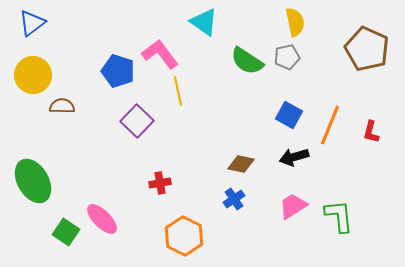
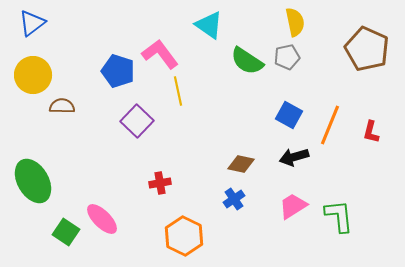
cyan triangle: moved 5 px right, 3 px down
